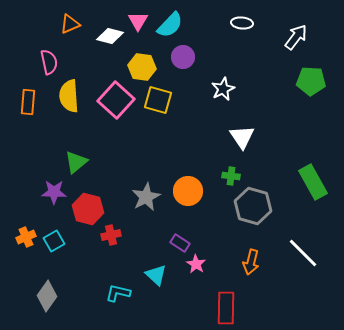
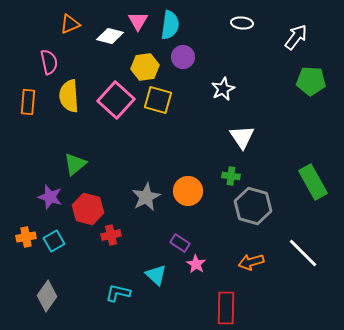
cyan semicircle: rotated 36 degrees counterclockwise
yellow hexagon: moved 3 px right; rotated 16 degrees counterclockwise
green triangle: moved 1 px left, 2 px down
purple star: moved 4 px left, 5 px down; rotated 15 degrees clockwise
orange cross: rotated 12 degrees clockwise
orange arrow: rotated 60 degrees clockwise
